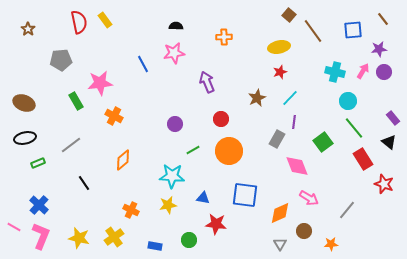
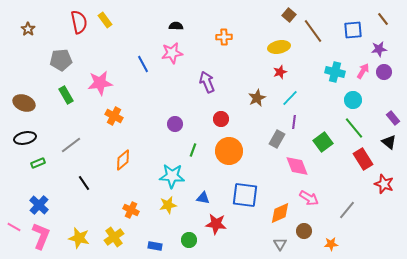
pink star at (174, 53): moved 2 px left
green rectangle at (76, 101): moved 10 px left, 6 px up
cyan circle at (348, 101): moved 5 px right, 1 px up
green line at (193, 150): rotated 40 degrees counterclockwise
